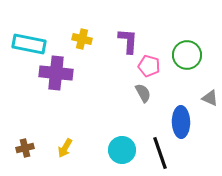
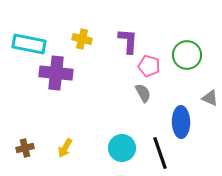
cyan circle: moved 2 px up
